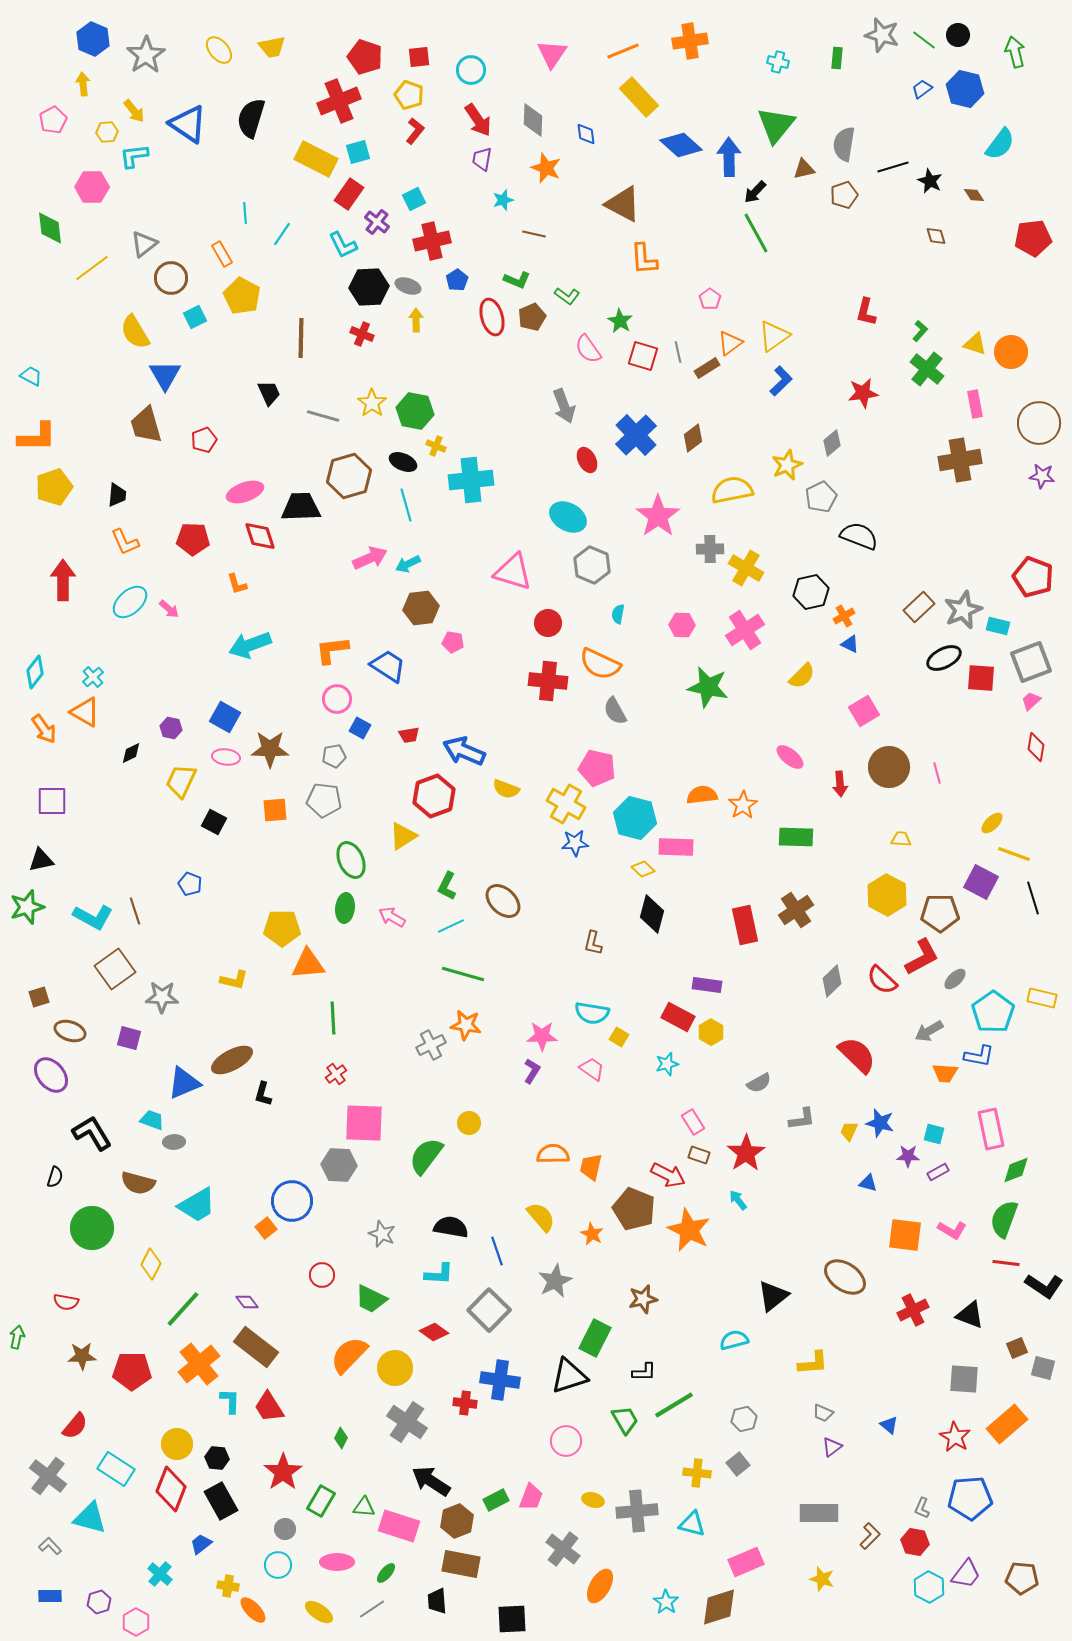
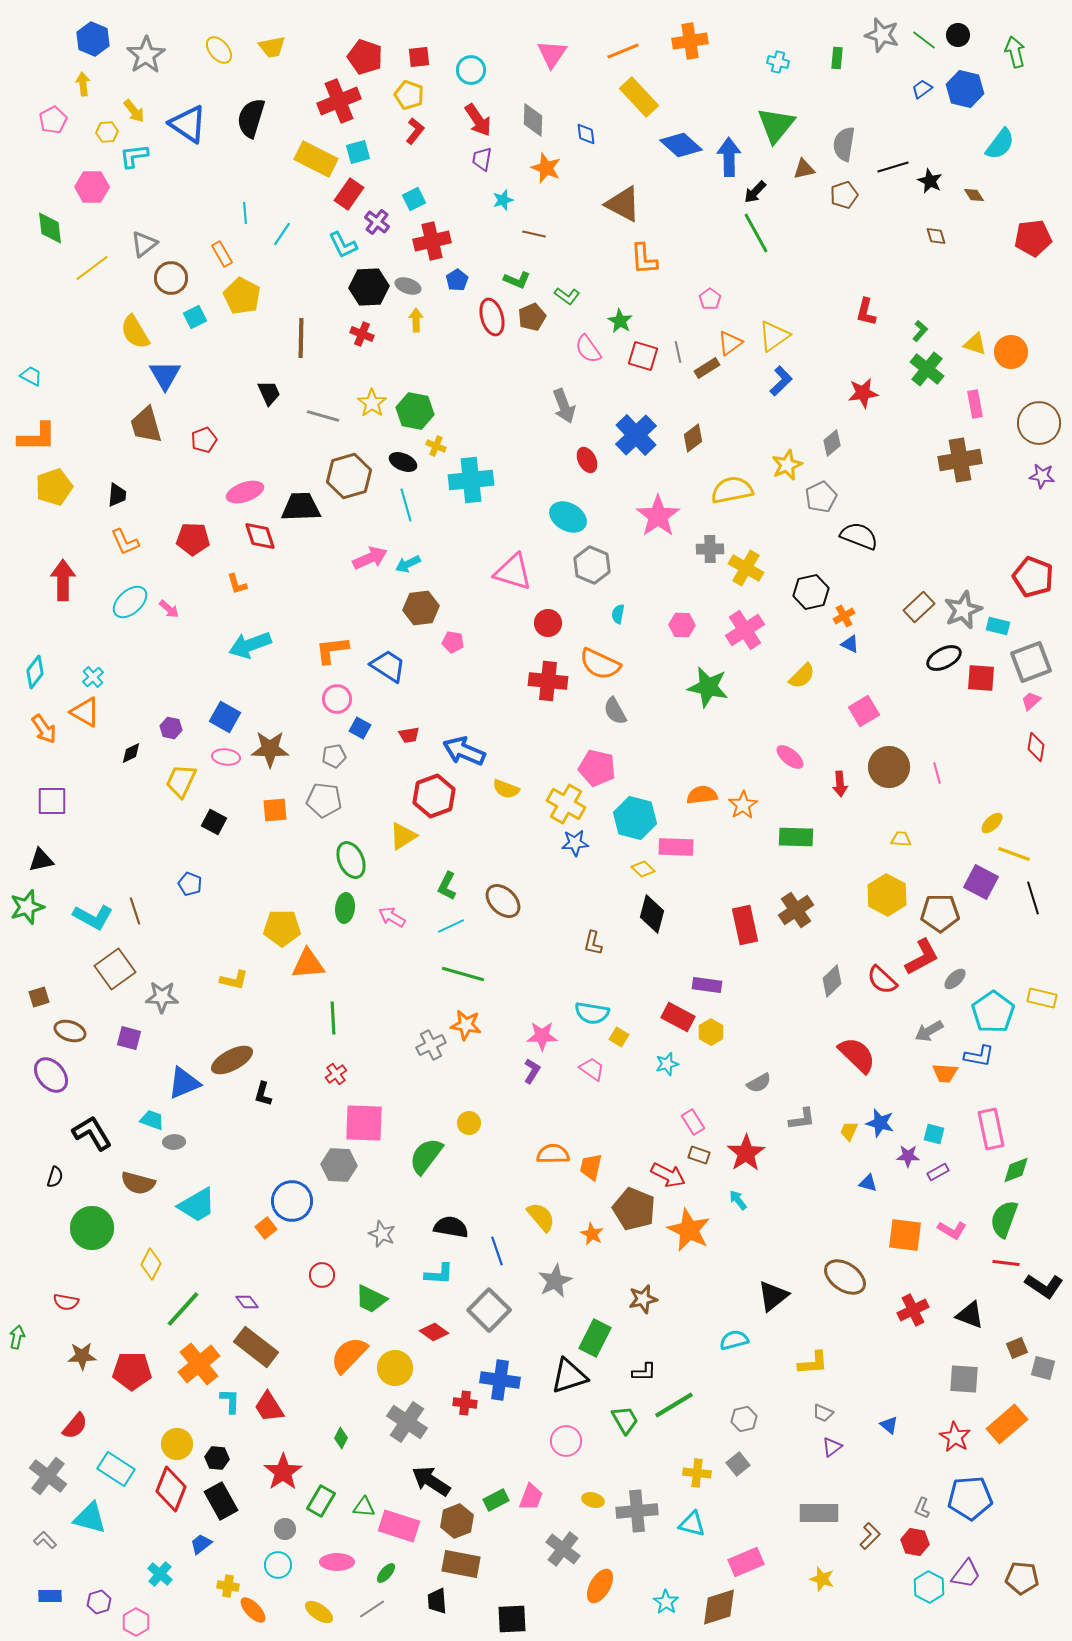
gray L-shape at (50, 1546): moved 5 px left, 6 px up
